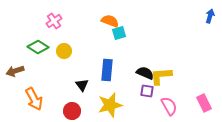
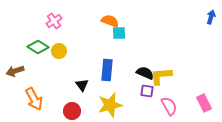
blue arrow: moved 1 px right, 1 px down
cyan square: rotated 16 degrees clockwise
yellow circle: moved 5 px left
